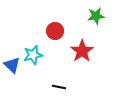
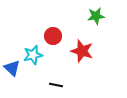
red circle: moved 2 px left, 5 px down
red star: rotated 20 degrees counterclockwise
blue triangle: moved 3 px down
black line: moved 3 px left, 2 px up
